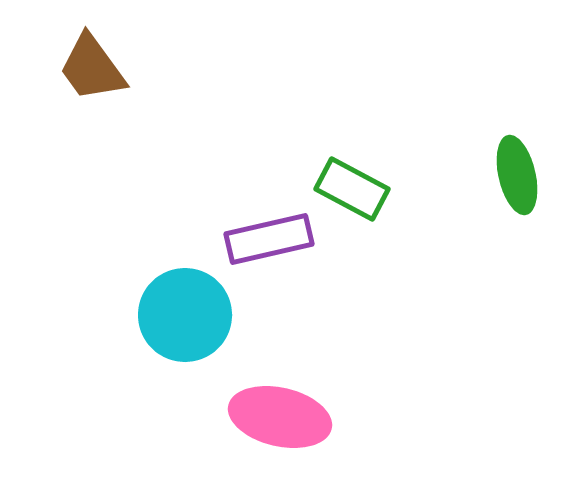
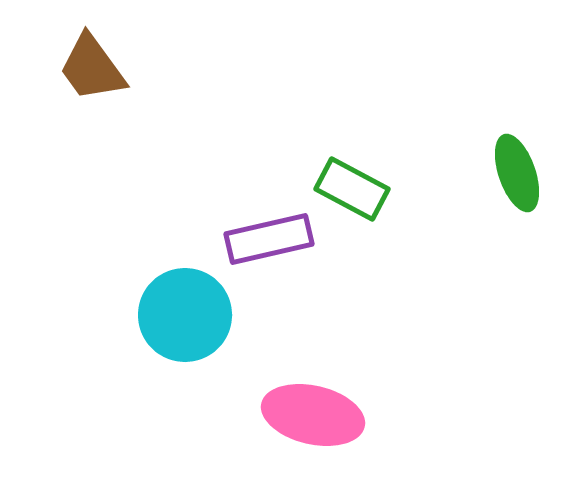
green ellipse: moved 2 px up; rotated 6 degrees counterclockwise
pink ellipse: moved 33 px right, 2 px up
